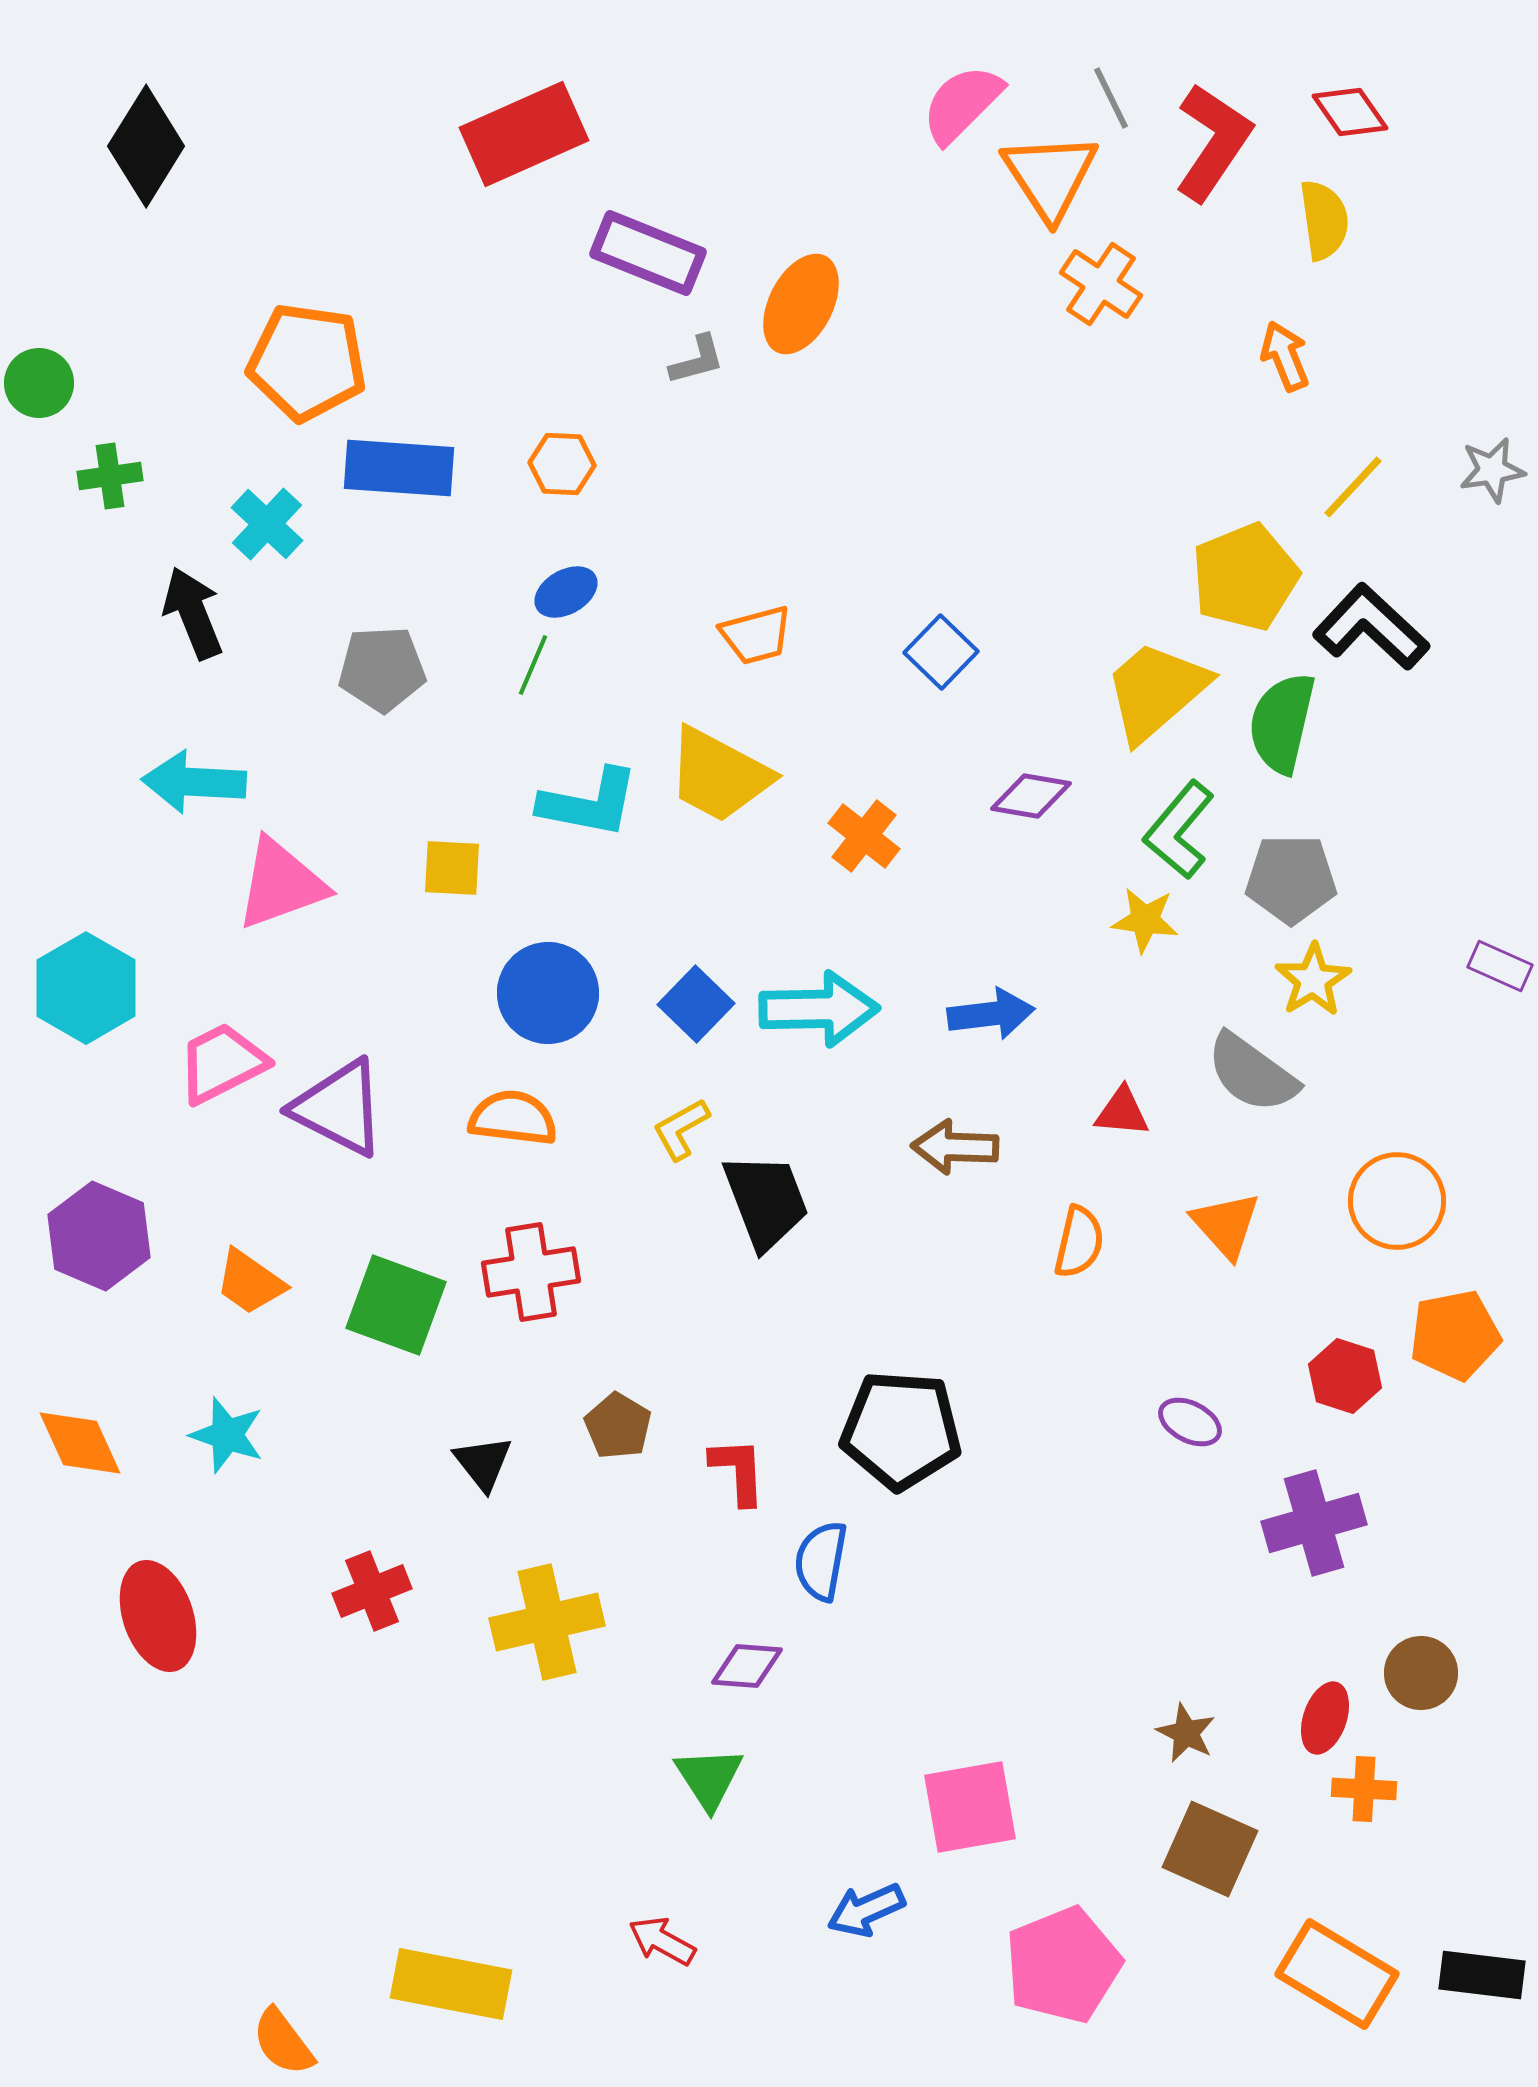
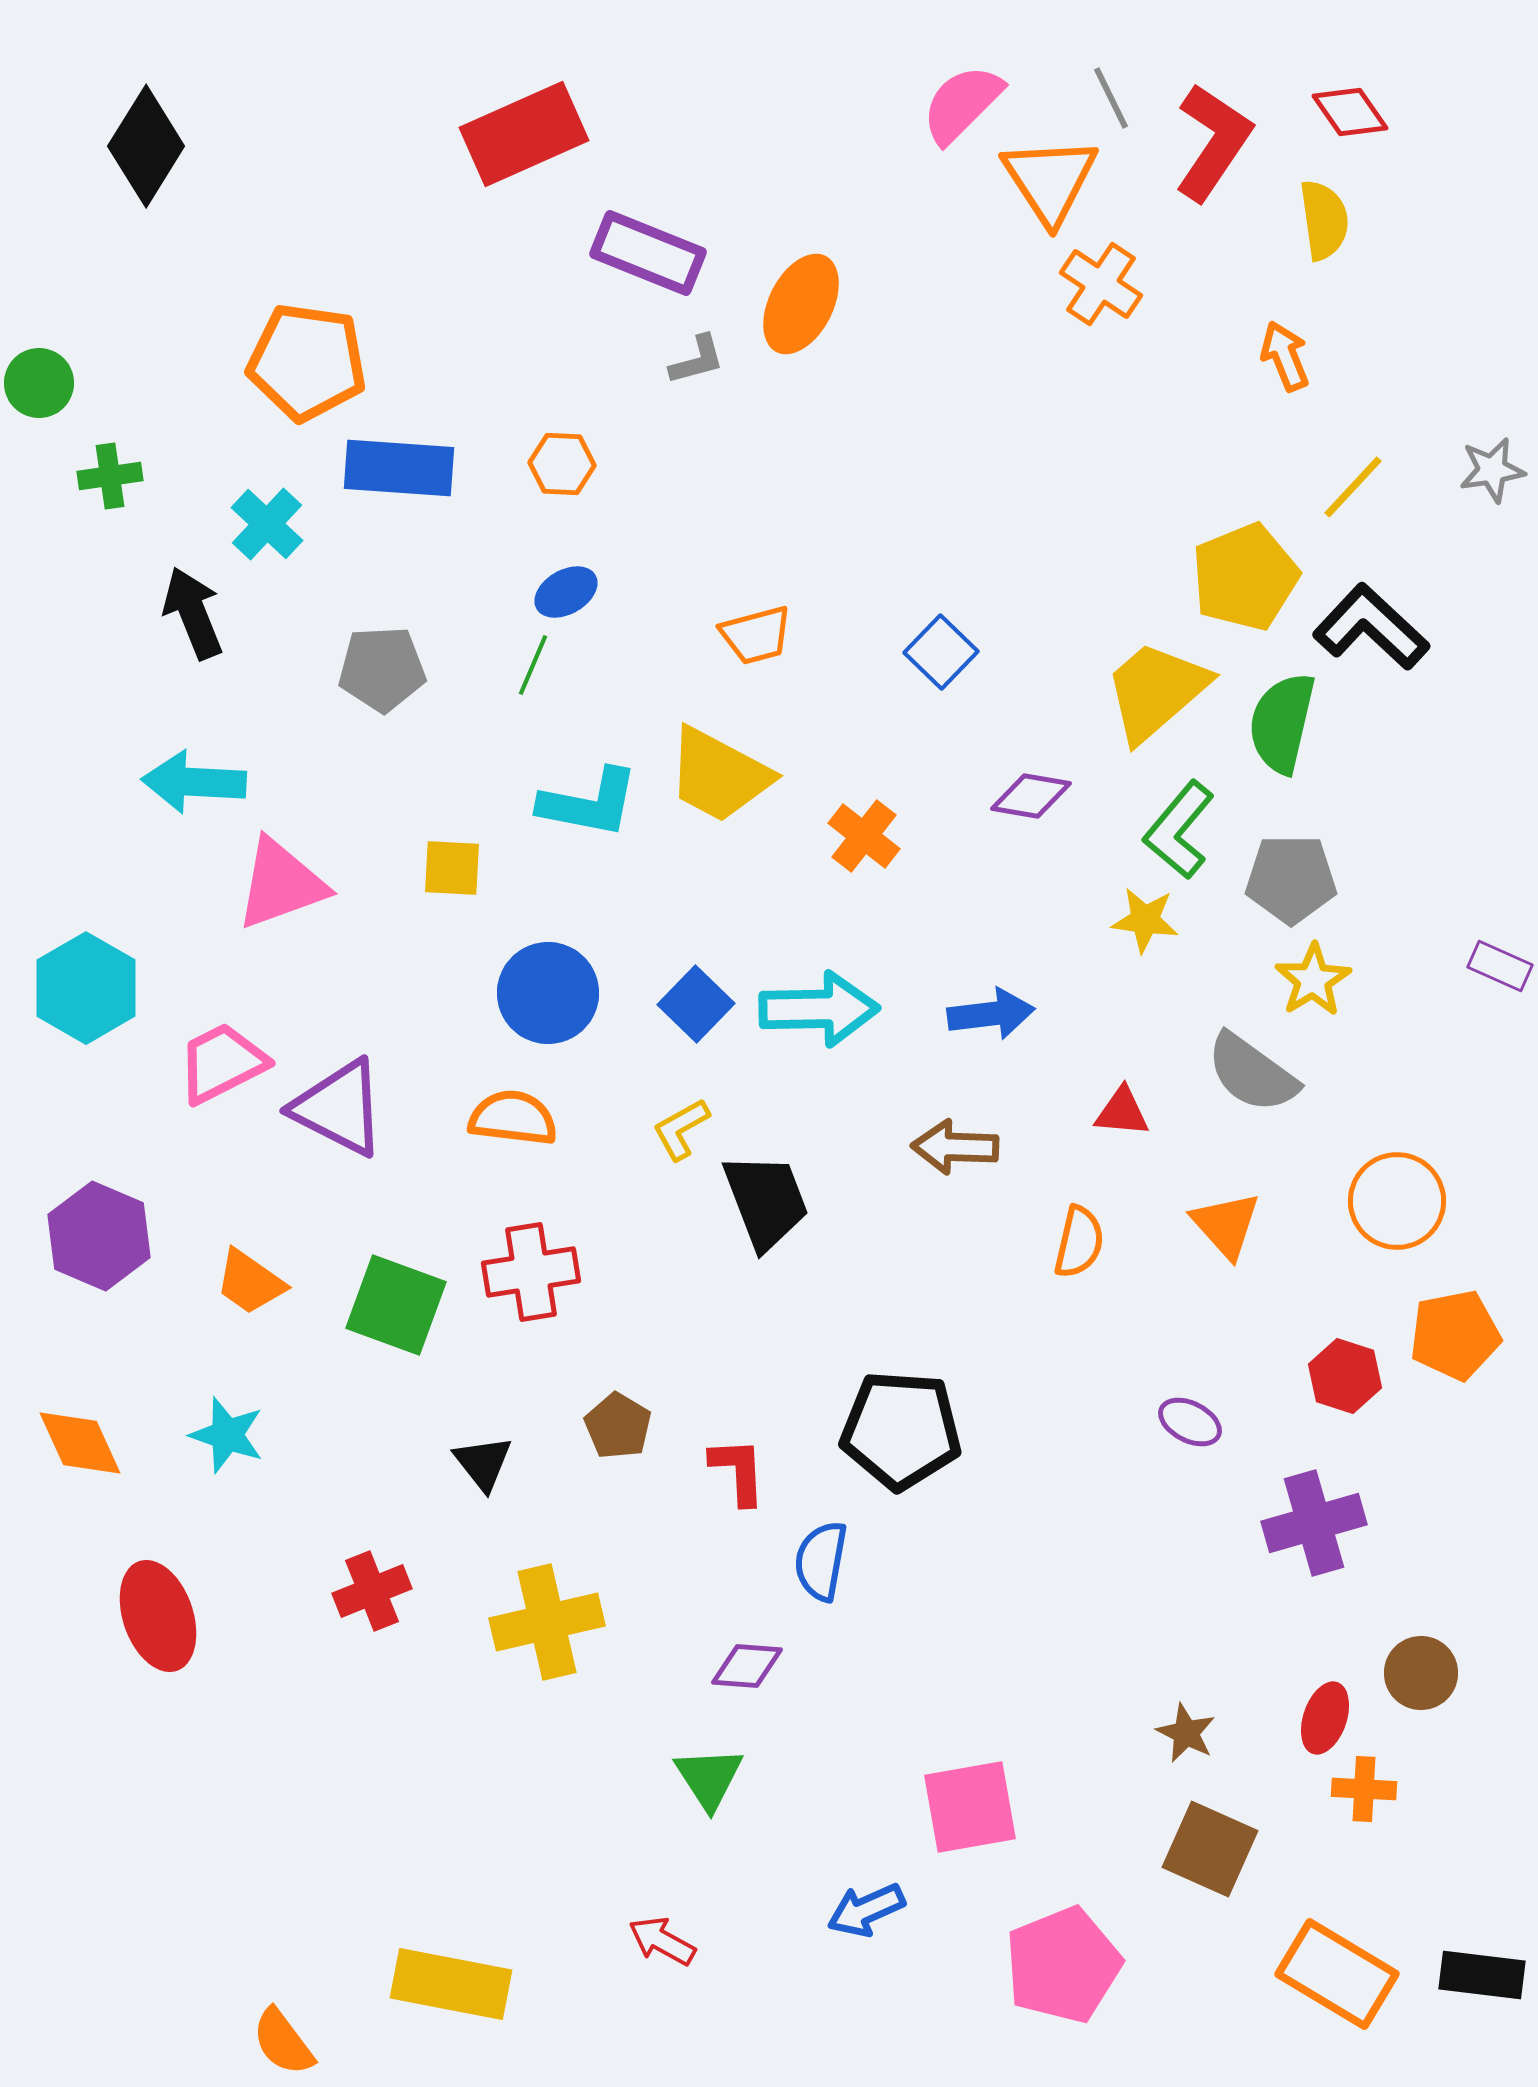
orange triangle at (1050, 176): moved 4 px down
